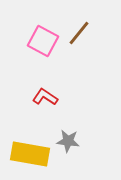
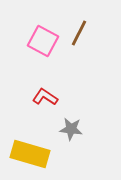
brown line: rotated 12 degrees counterclockwise
gray star: moved 3 px right, 12 px up
yellow rectangle: rotated 6 degrees clockwise
